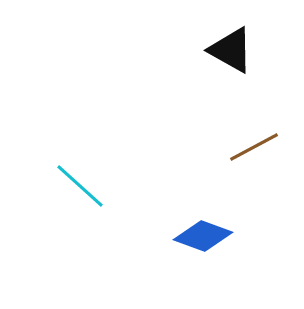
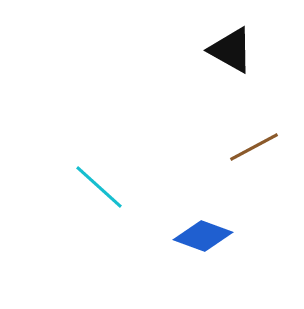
cyan line: moved 19 px right, 1 px down
